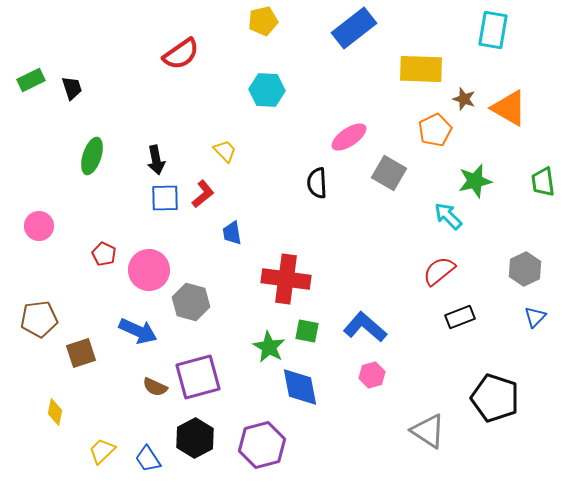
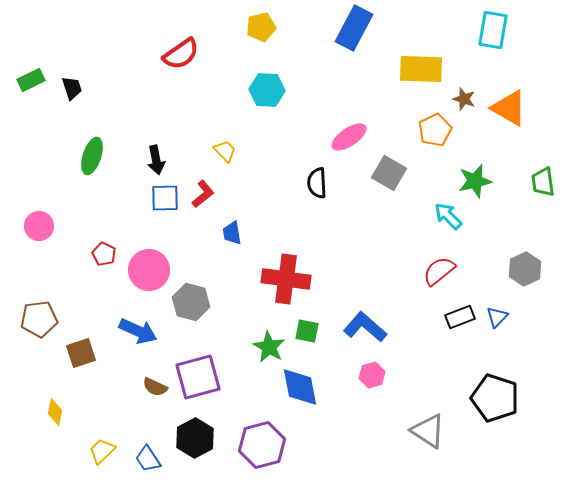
yellow pentagon at (263, 21): moved 2 px left, 6 px down
blue rectangle at (354, 28): rotated 24 degrees counterclockwise
blue triangle at (535, 317): moved 38 px left
